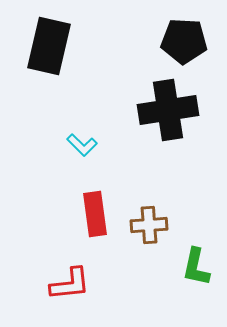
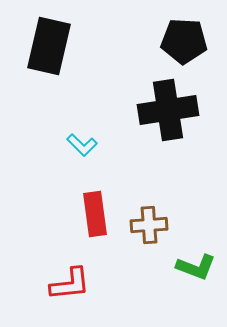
green L-shape: rotated 81 degrees counterclockwise
